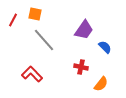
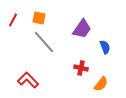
orange square: moved 4 px right, 4 px down
purple trapezoid: moved 2 px left, 1 px up
gray line: moved 2 px down
blue semicircle: rotated 24 degrees clockwise
red cross: moved 1 px down
red L-shape: moved 4 px left, 6 px down
